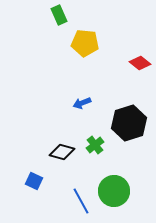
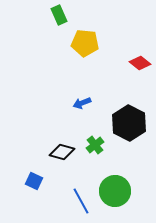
black hexagon: rotated 16 degrees counterclockwise
green circle: moved 1 px right
